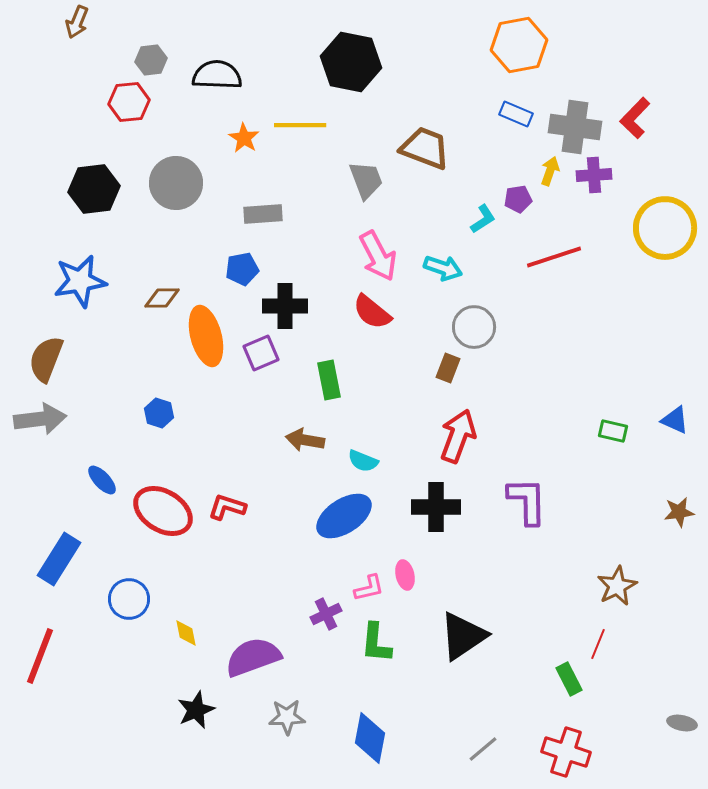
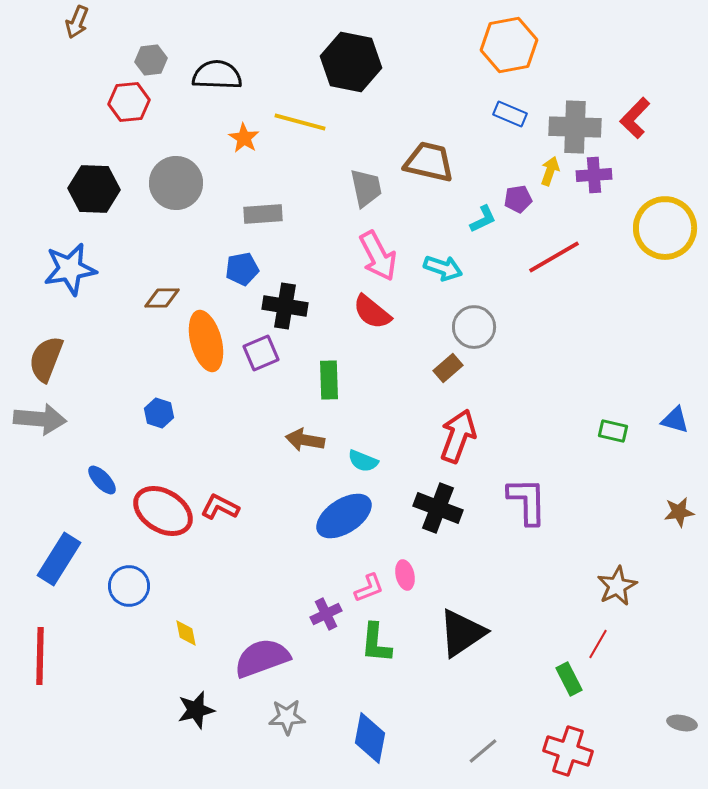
orange hexagon at (519, 45): moved 10 px left
blue rectangle at (516, 114): moved 6 px left
yellow line at (300, 125): moved 3 px up; rotated 15 degrees clockwise
gray cross at (575, 127): rotated 6 degrees counterclockwise
brown trapezoid at (425, 148): moved 4 px right, 14 px down; rotated 8 degrees counterclockwise
gray trapezoid at (366, 180): moved 8 px down; rotated 9 degrees clockwise
black hexagon at (94, 189): rotated 9 degrees clockwise
cyan L-shape at (483, 219): rotated 8 degrees clockwise
red line at (554, 257): rotated 12 degrees counterclockwise
blue star at (80, 281): moved 10 px left, 12 px up
black cross at (285, 306): rotated 9 degrees clockwise
orange ellipse at (206, 336): moved 5 px down
brown rectangle at (448, 368): rotated 28 degrees clockwise
green rectangle at (329, 380): rotated 9 degrees clockwise
gray arrow at (40, 419): rotated 12 degrees clockwise
blue triangle at (675, 420): rotated 8 degrees counterclockwise
red L-shape at (227, 507): moved 7 px left; rotated 9 degrees clockwise
black cross at (436, 507): moved 2 px right, 1 px down; rotated 21 degrees clockwise
pink L-shape at (369, 588): rotated 8 degrees counterclockwise
blue circle at (129, 599): moved 13 px up
black triangle at (463, 636): moved 1 px left, 3 px up
red line at (598, 644): rotated 8 degrees clockwise
red line at (40, 656): rotated 20 degrees counterclockwise
purple semicircle at (253, 657): moved 9 px right, 1 px down
black star at (196, 710): rotated 9 degrees clockwise
gray line at (483, 749): moved 2 px down
red cross at (566, 752): moved 2 px right, 1 px up
